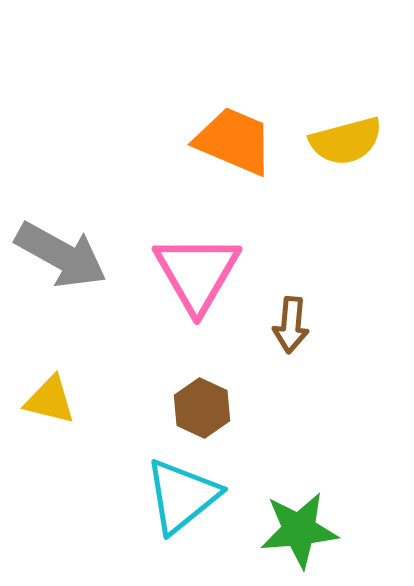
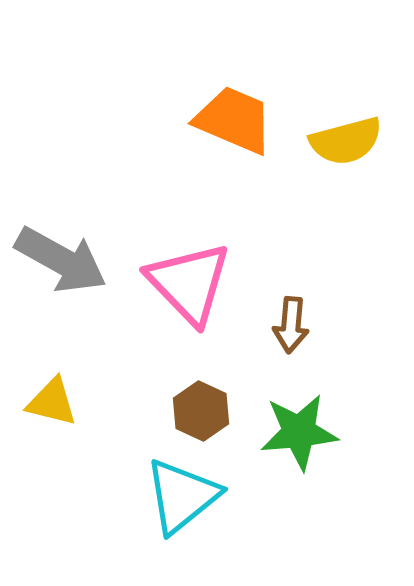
orange trapezoid: moved 21 px up
gray arrow: moved 5 px down
pink triangle: moved 8 px left, 10 px down; rotated 14 degrees counterclockwise
yellow triangle: moved 2 px right, 2 px down
brown hexagon: moved 1 px left, 3 px down
green star: moved 98 px up
